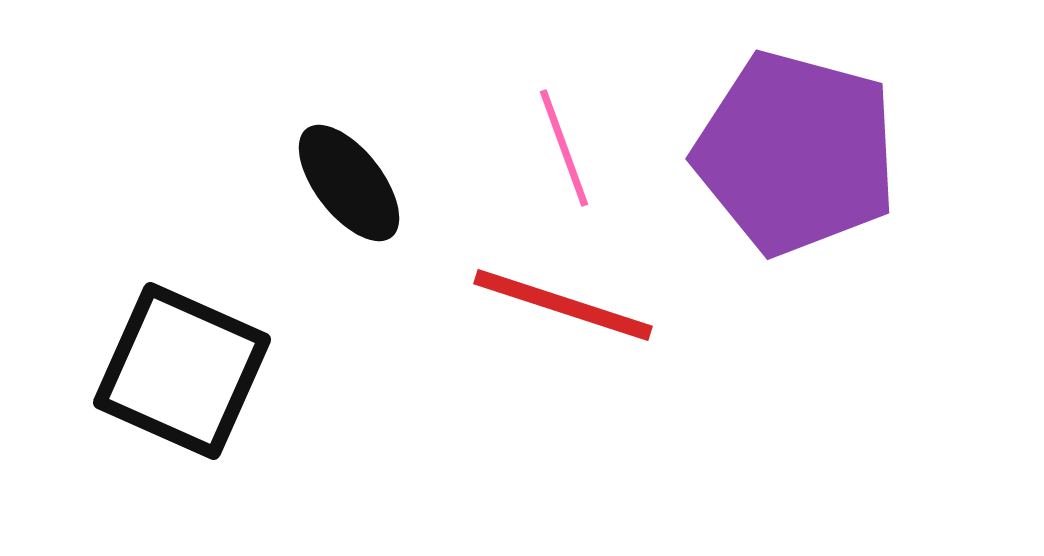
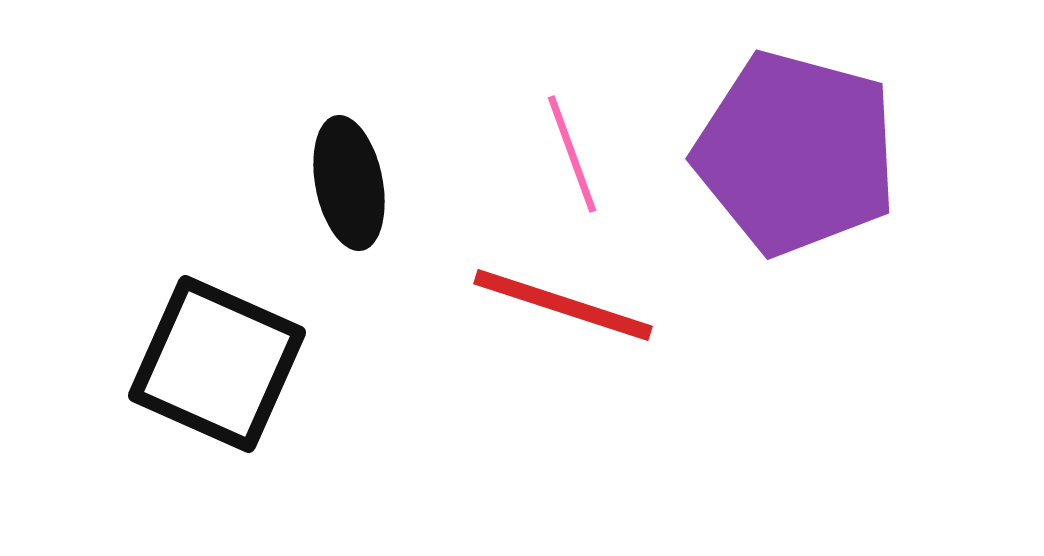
pink line: moved 8 px right, 6 px down
black ellipse: rotated 27 degrees clockwise
black square: moved 35 px right, 7 px up
